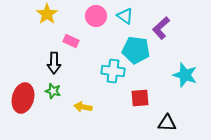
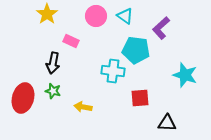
black arrow: moved 1 px left; rotated 10 degrees clockwise
